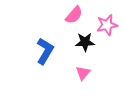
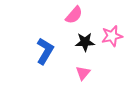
pink star: moved 5 px right, 11 px down
